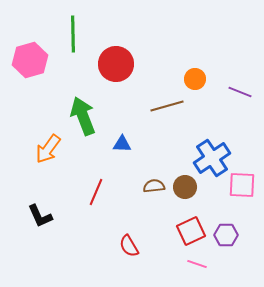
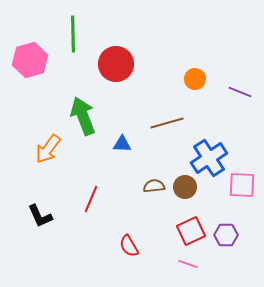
brown line: moved 17 px down
blue cross: moved 3 px left
red line: moved 5 px left, 7 px down
pink line: moved 9 px left
